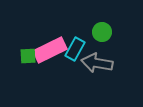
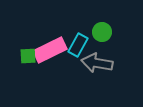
cyan rectangle: moved 3 px right, 4 px up
